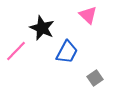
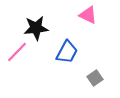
pink triangle: rotated 18 degrees counterclockwise
black star: moved 6 px left; rotated 30 degrees counterclockwise
pink line: moved 1 px right, 1 px down
